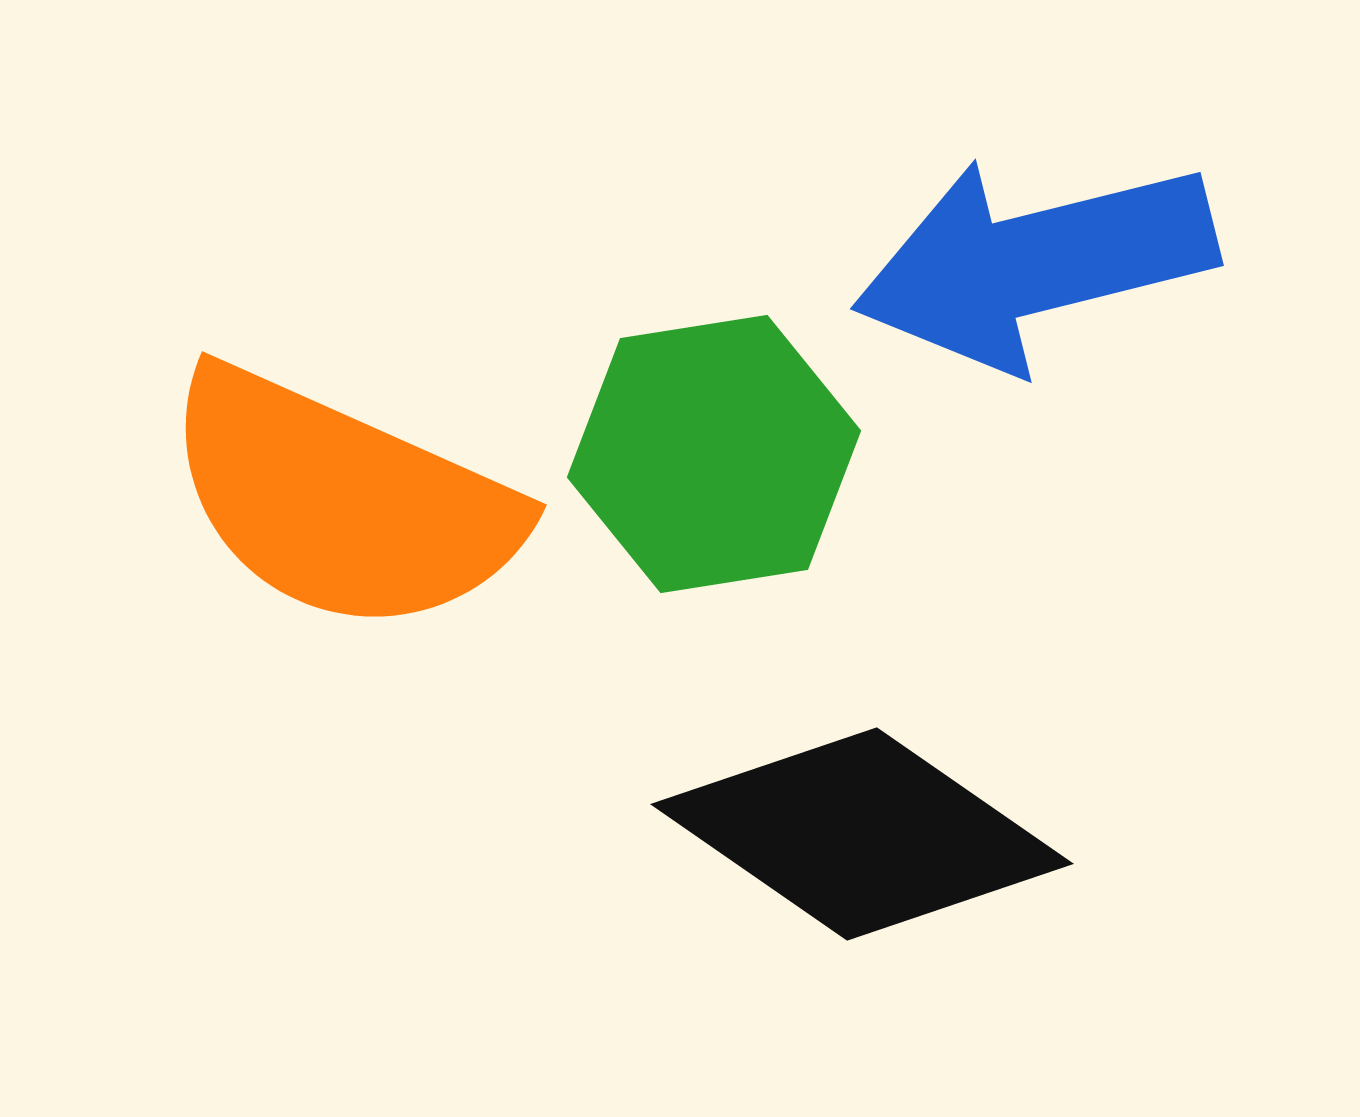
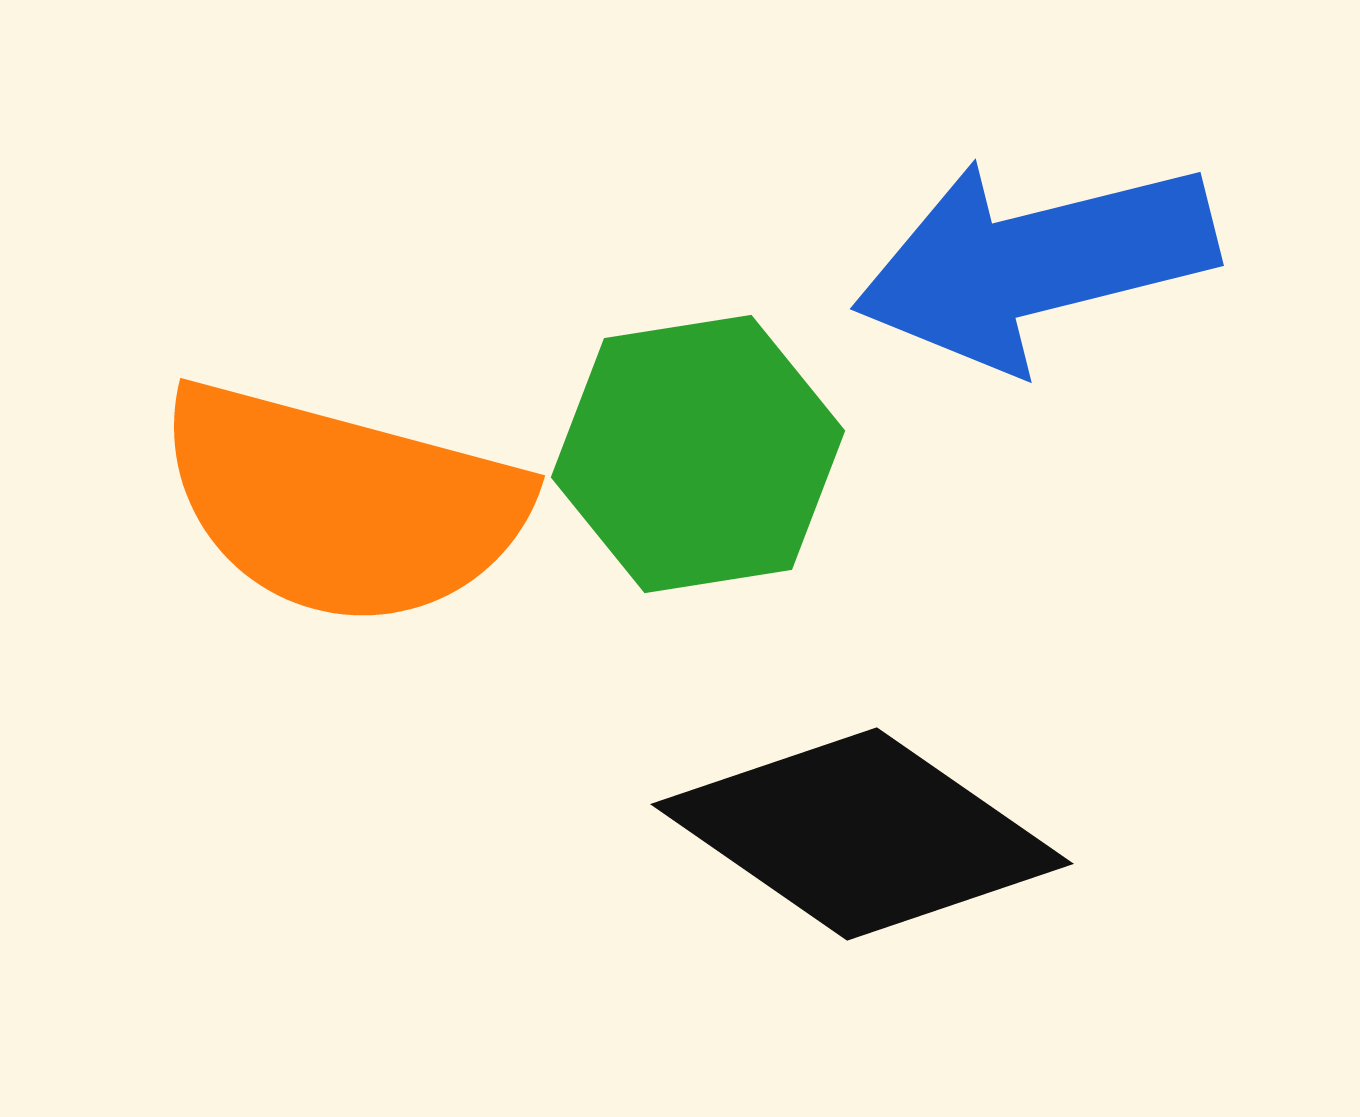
green hexagon: moved 16 px left
orange semicircle: moved 3 px down; rotated 9 degrees counterclockwise
